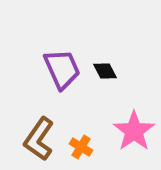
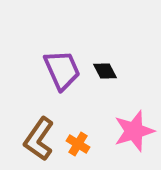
purple trapezoid: moved 1 px down
pink star: rotated 18 degrees clockwise
orange cross: moved 3 px left, 3 px up
